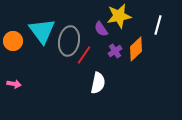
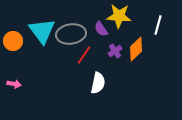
yellow star: rotated 15 degrees clockwise
gray ellipse: moved 2 px right, 7 px up; rotated 72 degrees clockwise
